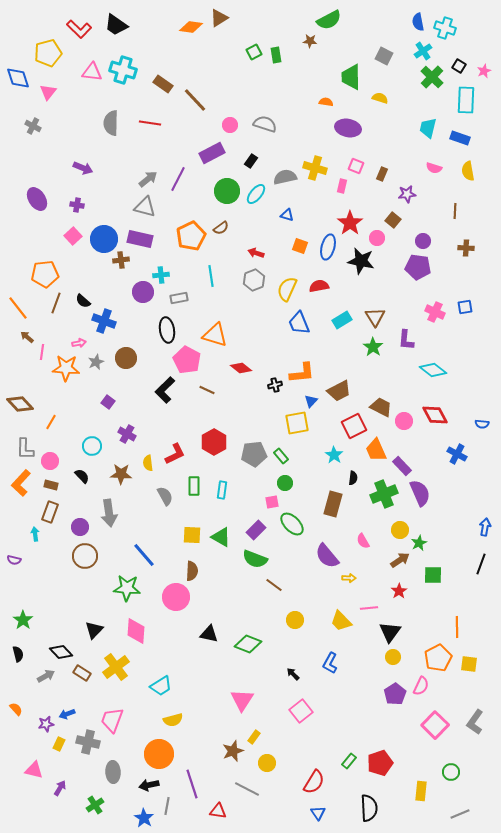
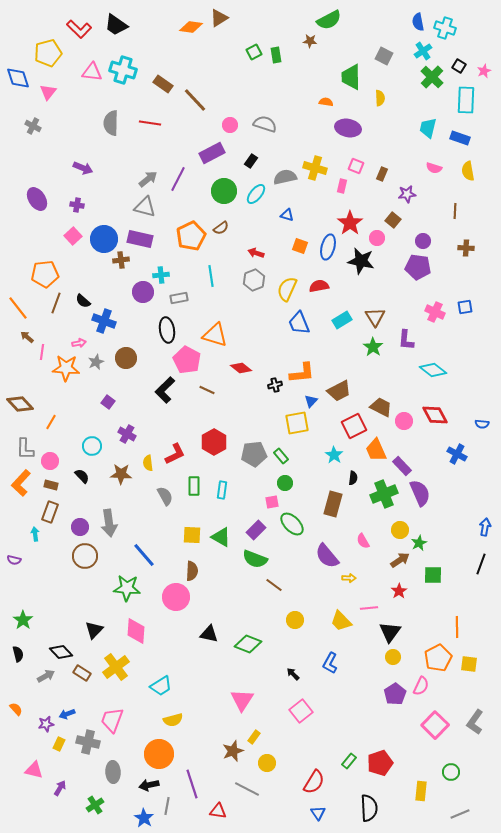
yellow semicircle at (380, 98): rotated 70 degrees clockwise
green circle at (227, 191): moved 3 px left
gray arrow at (109, 513): moved 10 px down
